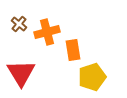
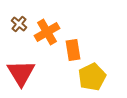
orange cross: rotated 15 degrees counterclockwise
yellow pentagon: rotated 8 degrees counterclockwise
